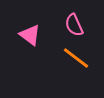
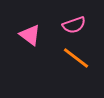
pink semicircle: rotated 85 degrees counterclockwise
